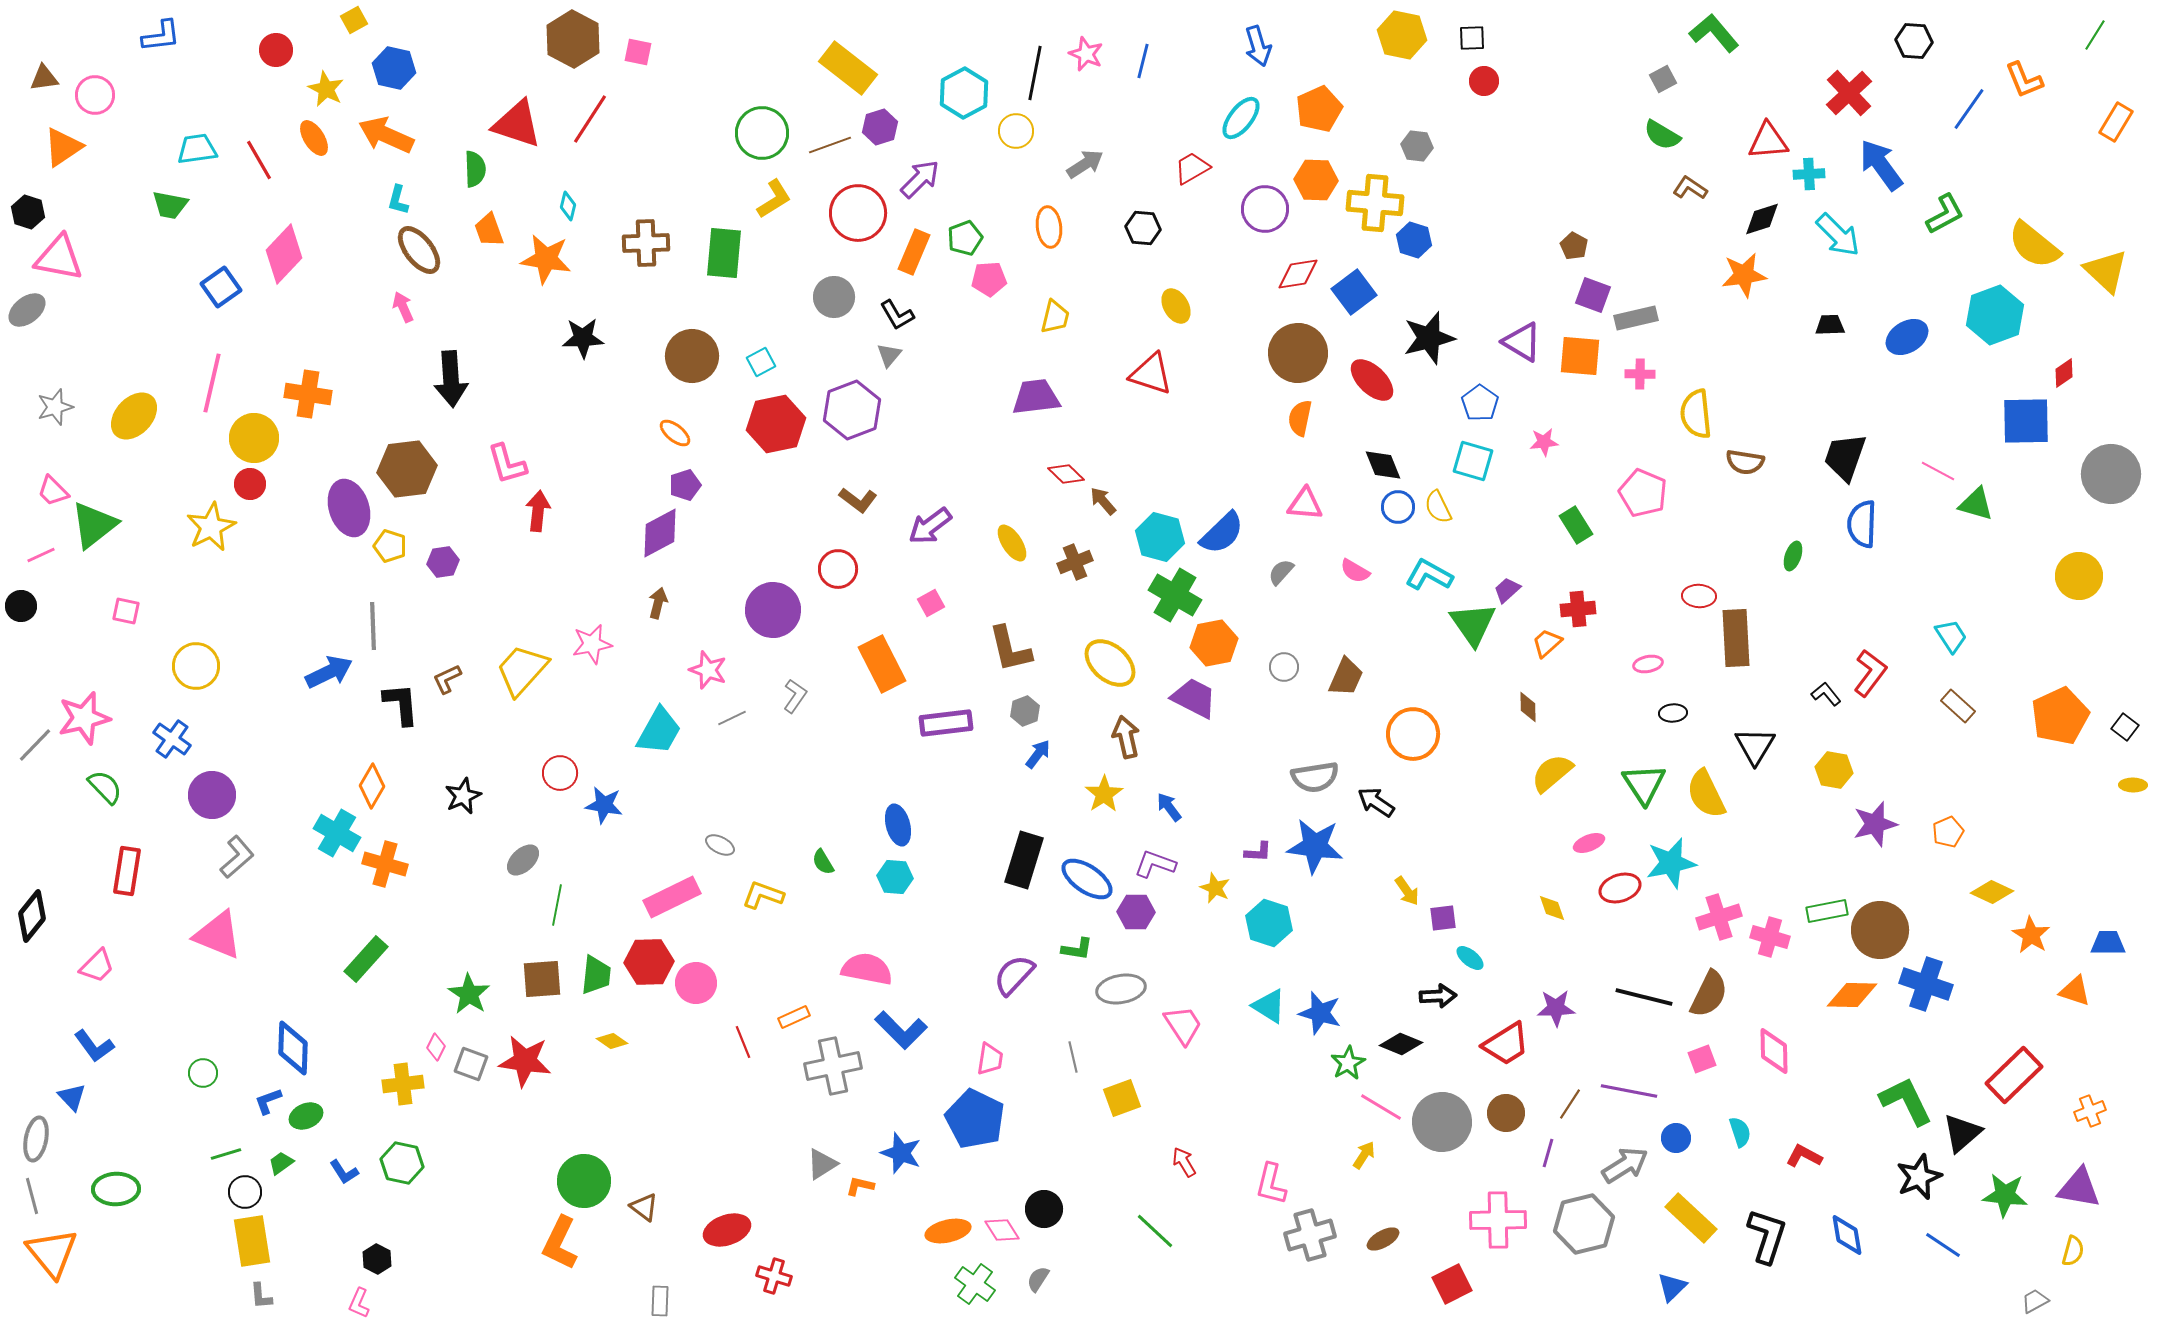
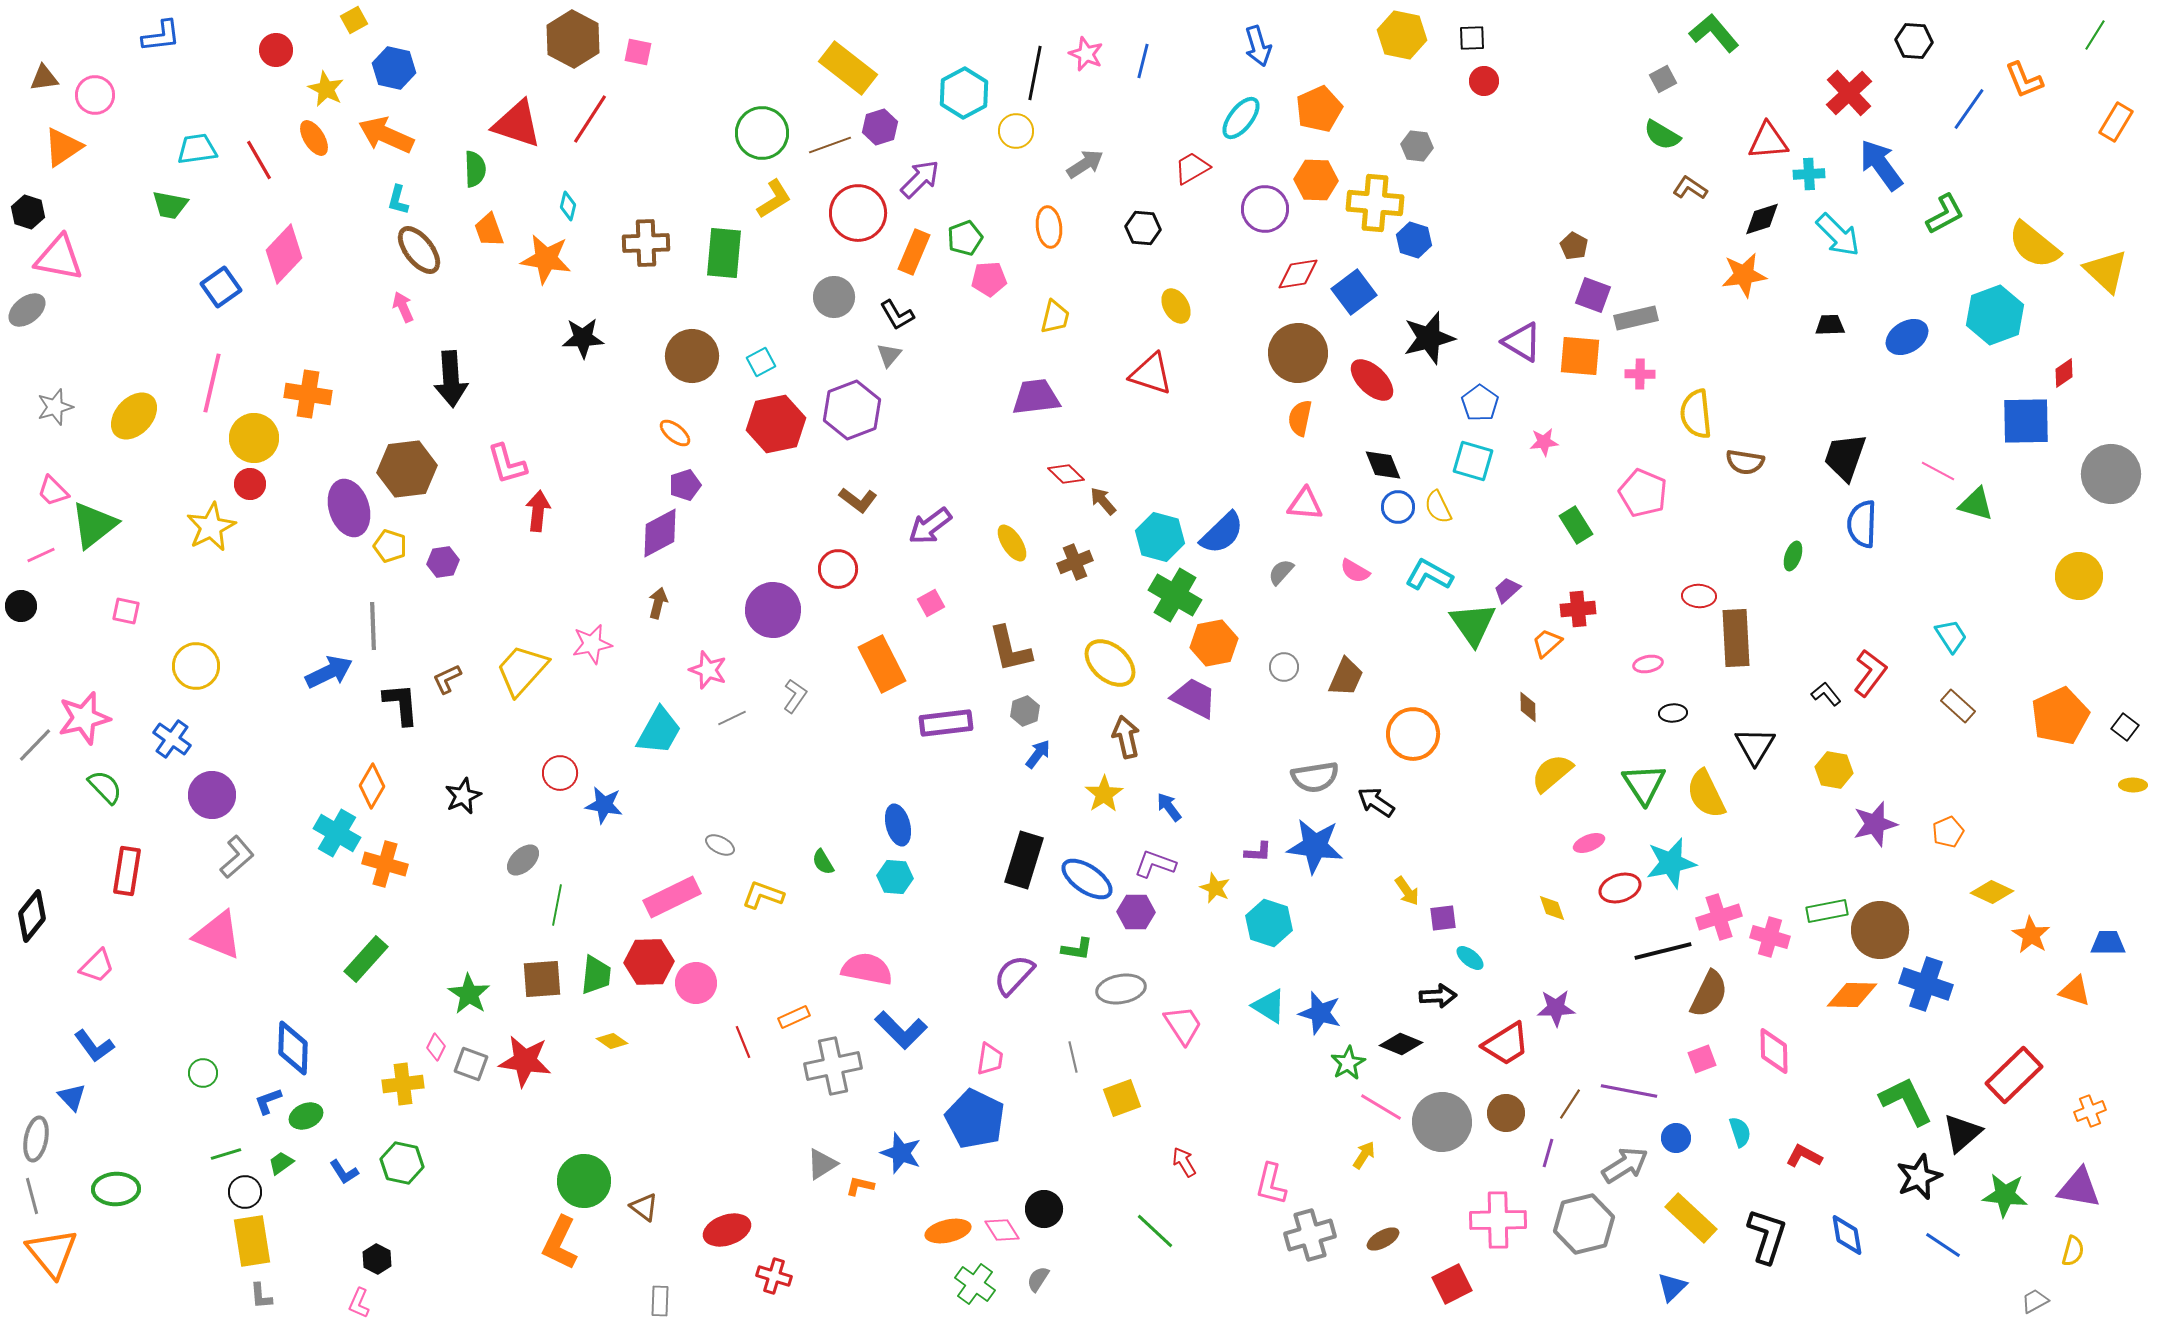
black line at (1644, 997): moved 19 px right, 46 px up; rotated 28 degrees counterclockwise
